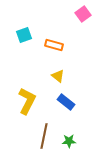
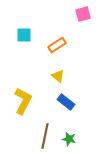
pink square: rotated 21 degrees clockwise
cyan square: rotated 21 degrees clockwise
orange rectangle: moved 3 px right; rotated 48 degrees counterclockwise
yellow L-shape: moved 4 px left
brown line: moved 1 px right
green star: moved 2 px up; rotated 16 degrees clockwise
